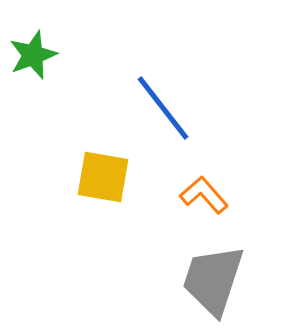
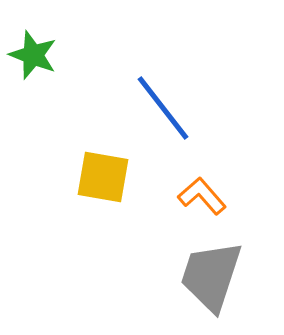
green star: rotated 30 degrees counterclockwise
orange L-shape: moved 2 px left, 1 px down
gray trapezoid: moved 2 px left, 4 px up
